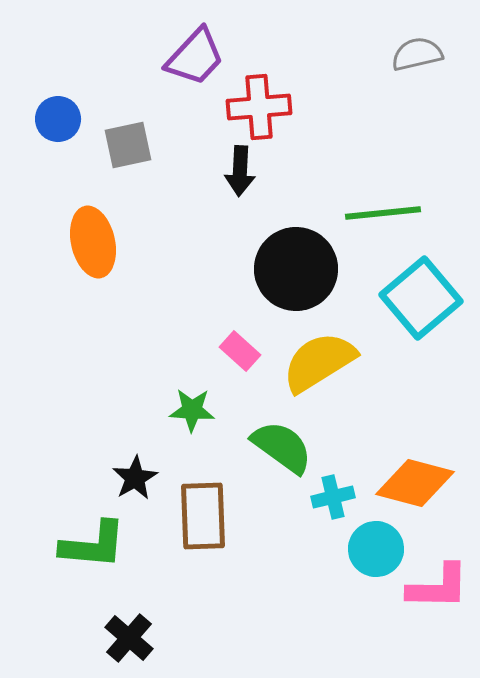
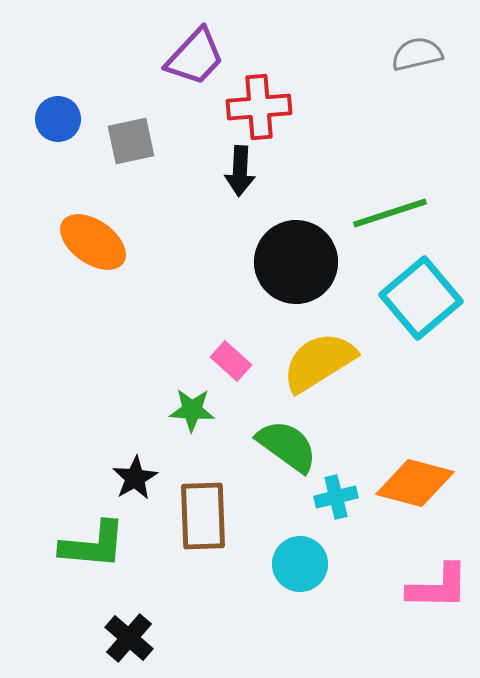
gray square: moved 3 px right, 4 px up
green line: moved 7 px right; rotated 12 degrees counterclockwise
orange ellipse: rotated 42 degrees counterclockwise
black circle: moved 7 px up
pink rectangle: moved 9 px left, 10 px down
green semicircle: moved 5 px right, 1 px up
cyan cross: moved 3 px right
cyan circle: moved 76 px left, 15 px down
